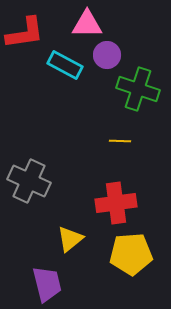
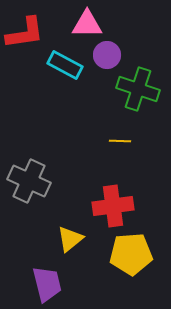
red cross: moved 3 px left, 3 px down
